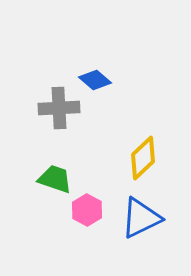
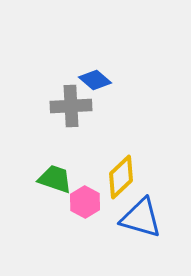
gray cross: moved 12 px right, 2 px up
yellow diamond: moved 22 px left, 19 px down
pink hexagon: moved 2 px left, 8 px up
blue triangle: rotated 42 degrees clockwise
